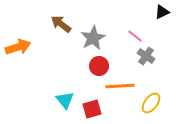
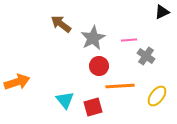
pink line: moved 6 px left, 4 px down; rotated 42 degrees counterclockwise
orange arrow: moved 1 px left, 35 px down
yellow ellipse: moved 6 px right, 7 px up
red square: moved 1 px right, 2 px up
